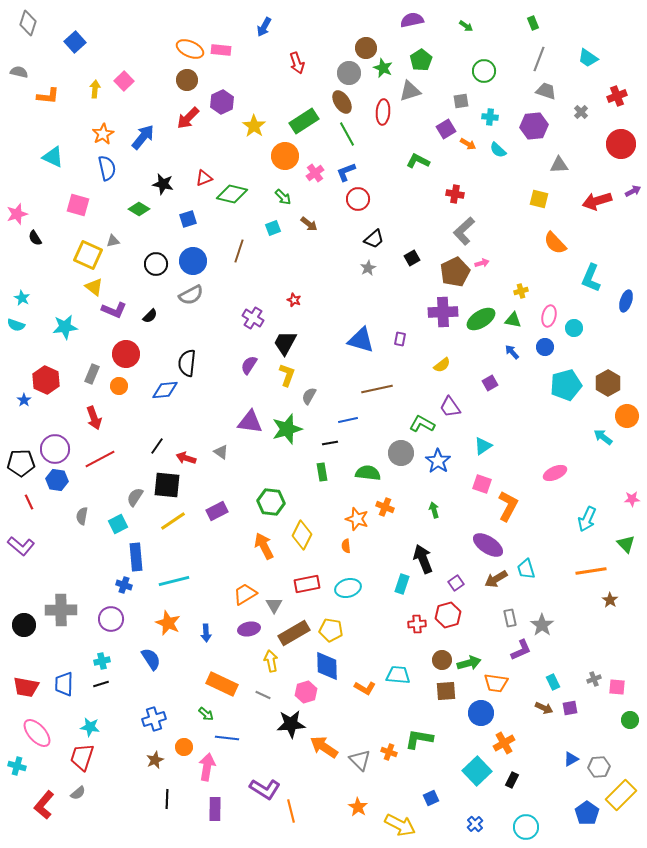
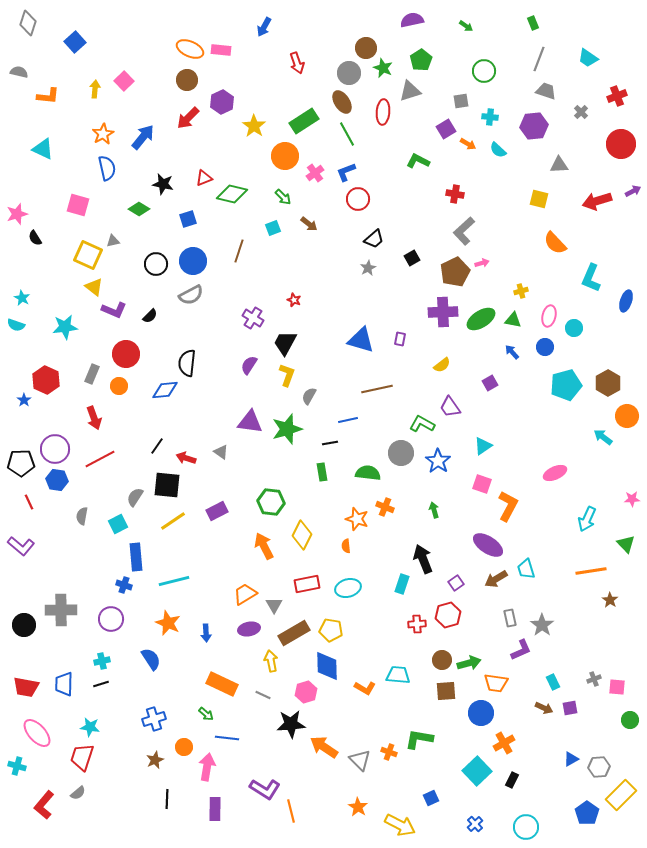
cyan triangle at (53, 157): moved 10 px left, 8 px up
